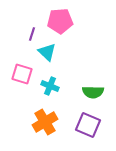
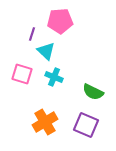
cyan triangle: moved 1 px left, 1 px up
cyan cross: moved 4 px right, 9 px up
green semicircle: rotated 25 degrees clockwise
purple square: moved 2 px left
